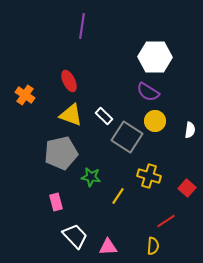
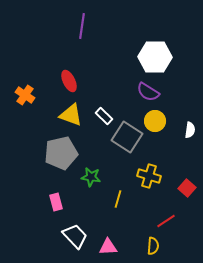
yellow line: moved 3 px down; rotated 18 degrees counterclockwise
